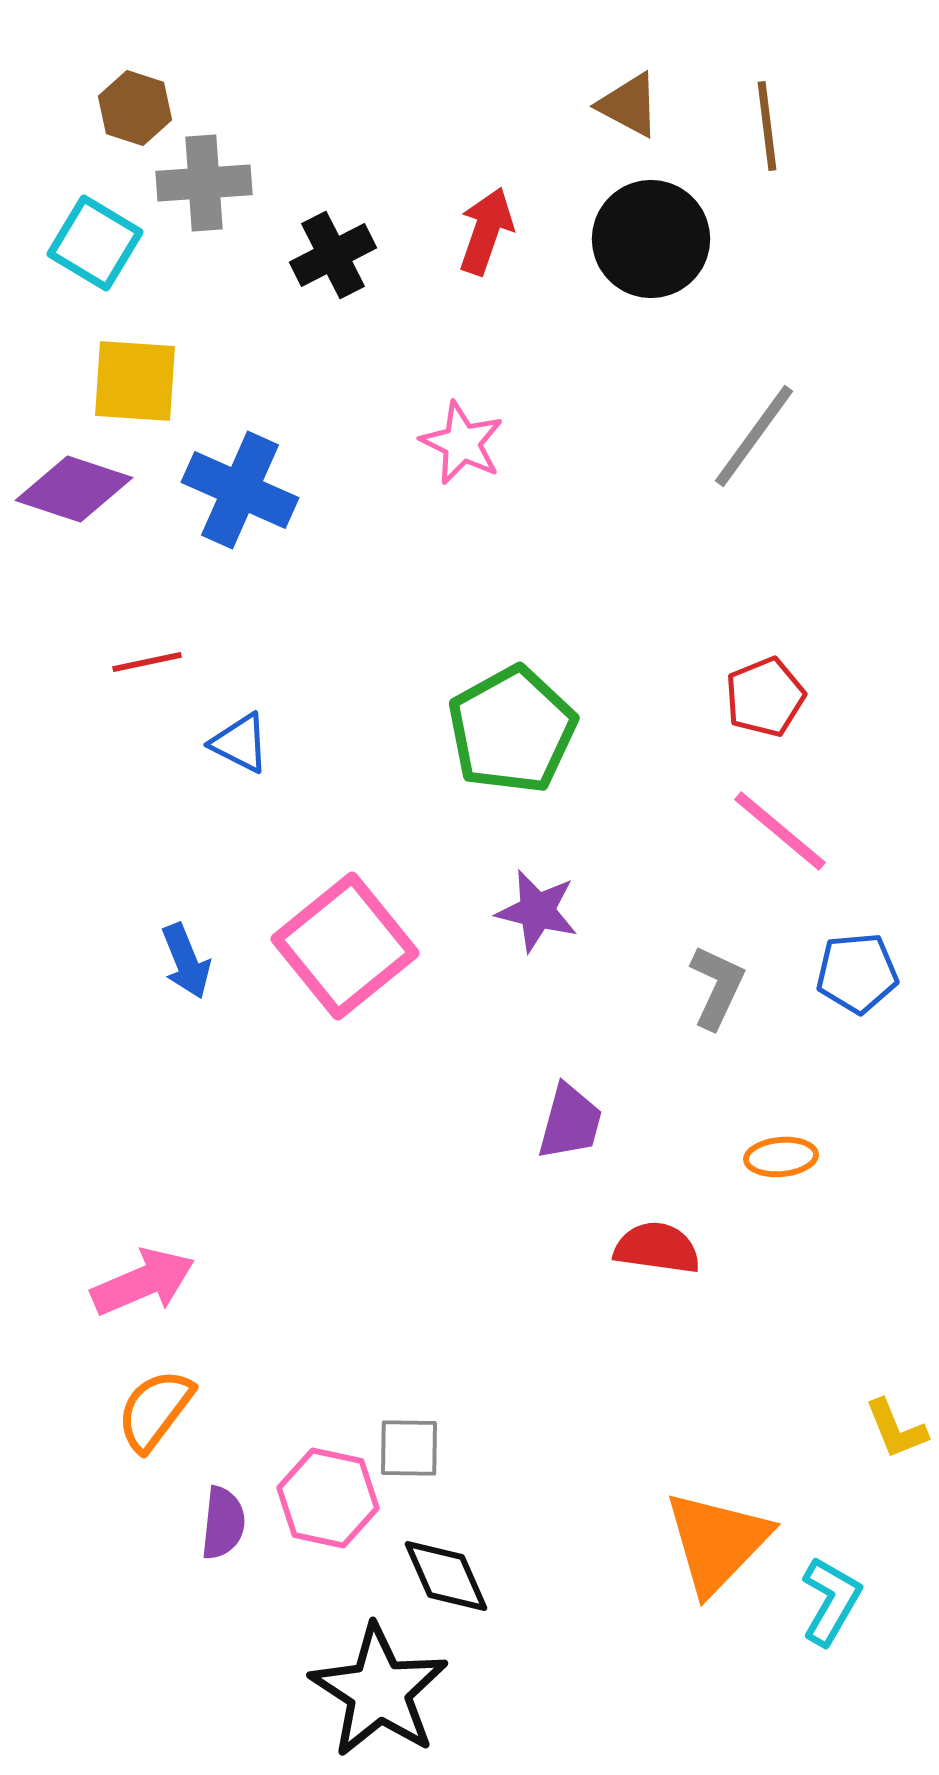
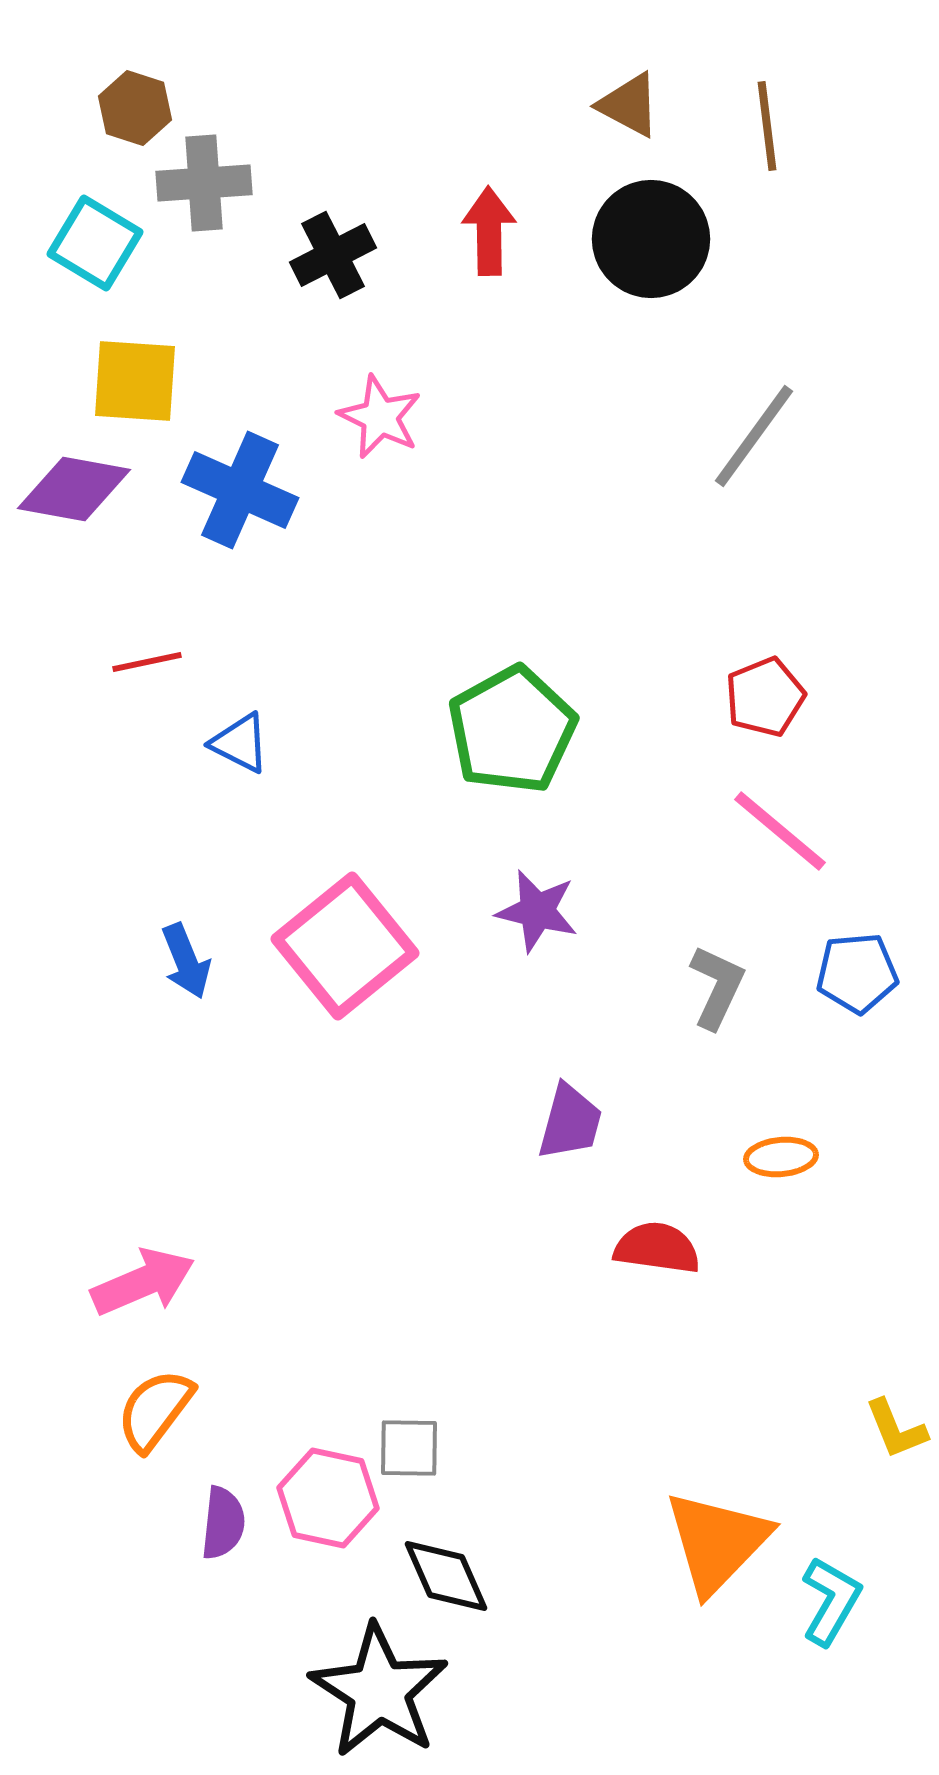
red arrow: moved 3 px right; rotated 20 degrees counterclockwise
pink star: moved 82 px left, 26 px up
purple diamond: rotated 8 degrees counterclockwise
